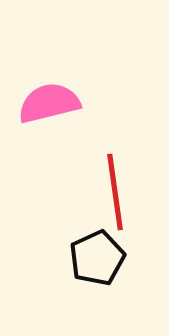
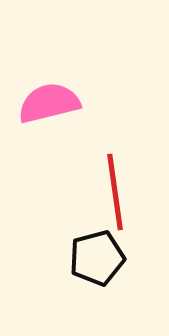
black pentagon: rotated 10 degrees clockwise
